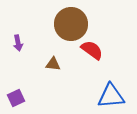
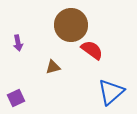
brown circle: moved 1 px down
brown triangle: moved 3 px down; rotated 21 degrees counterclockwise
blue triangle: moved 4 px up; rotated 36 degrees counterclockwise
